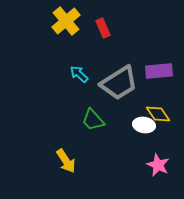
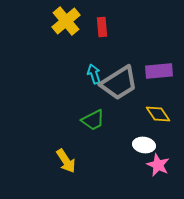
red rectangle: moved 1 px left, 1 px up; rotated 18 degrees clockwise
cyan arrow: moved 15 px right; rotated 30 degrees clockwise
green trapezoid: rotated 75 degrees counterclockwise
white ellipse: moved 20 px down
